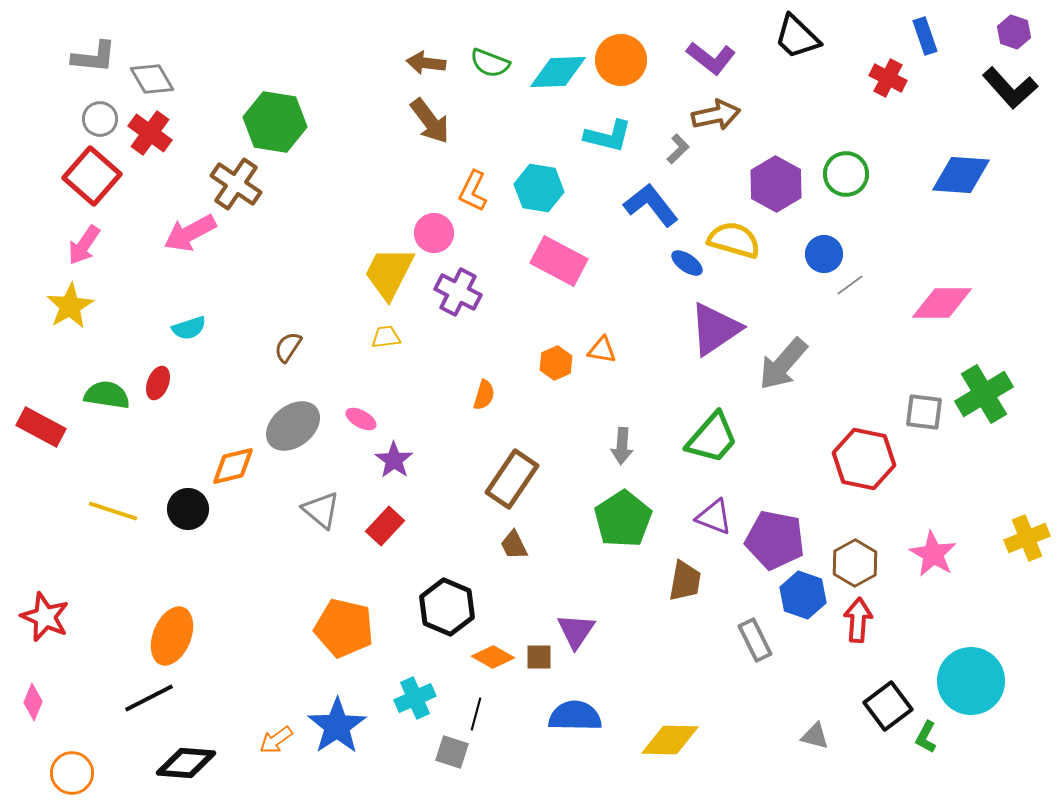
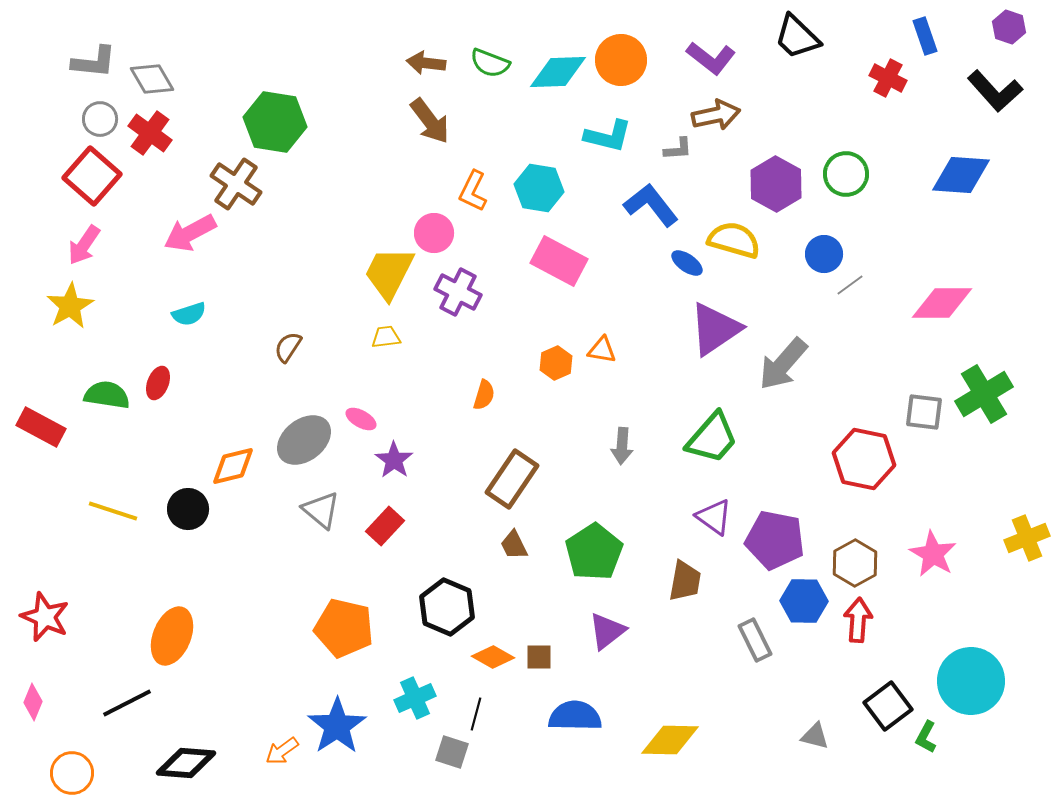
purple hexagon at (1014, 32): moved 5 px left, 5 px up
gray L-shape at (94, 57): moved 5 px down
black L-shape at (1010, 88): moved 15 px left, 3 px down
gray L-shape at (678, 149): rotated 40 degrees clockwise
cyan semicircle at (189, 328): moved 14 px up
gray ellipse at (293, 426): moved 11 px right, 14 px down
purple triangle at (714, 517): rotated 15 degrees clockwise
green pentagon at (623, 519): moved 29 px left, 33 px down
blue hexagon at (803, 595): moved 1 px right, 6 px down; rotated 18 degrees counterclockwise
purple triangle at (576, 631): moved 31 px right; rotated 18 degrees clockwise
black line at (149, 698): moved 22 px left, 5 px down
orange arrow at (276, 740): moved 6 px right, 11 px down
